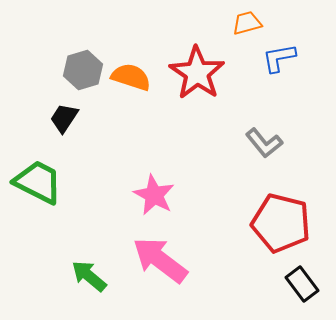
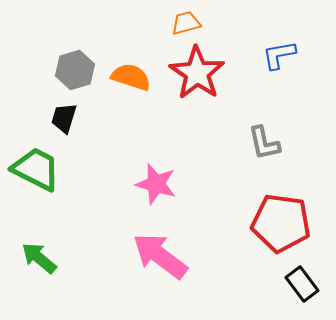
orange trapezoid: moved 61 px left
blue L-shape: moved 3 px up
gray hexagon: moved 8 px left
black trapezoid: rotated 16 degrees counterclockwise
gray L-shape: rotated 27 degrees clockwise
green trapezoid: moved 2 px left, 13 px up
pink star: moved 2 px right, 11 px up; rotated 12 degrees counterclockwise
red pentagon: rotated 6 degrees counterclockwise
pink arrow: moved 4 px up
green arrow: moved 50 px left, 18 px up
